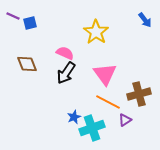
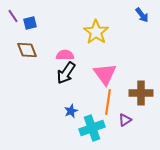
purple line: rotated 32 degrees clockwise
blue arrow: moved 3 px left, 5 px up
pink semicircle: moved 2 px down; rotated 24 degrees counterclockwise
brown diamond: moved 14 px up
brown cross: moved 2 px right, 1 px up; rotated 15 degrees clockwise
orange line: rotated 70 degrees clockwise
blue star: moved 3 px left, 6 px up
